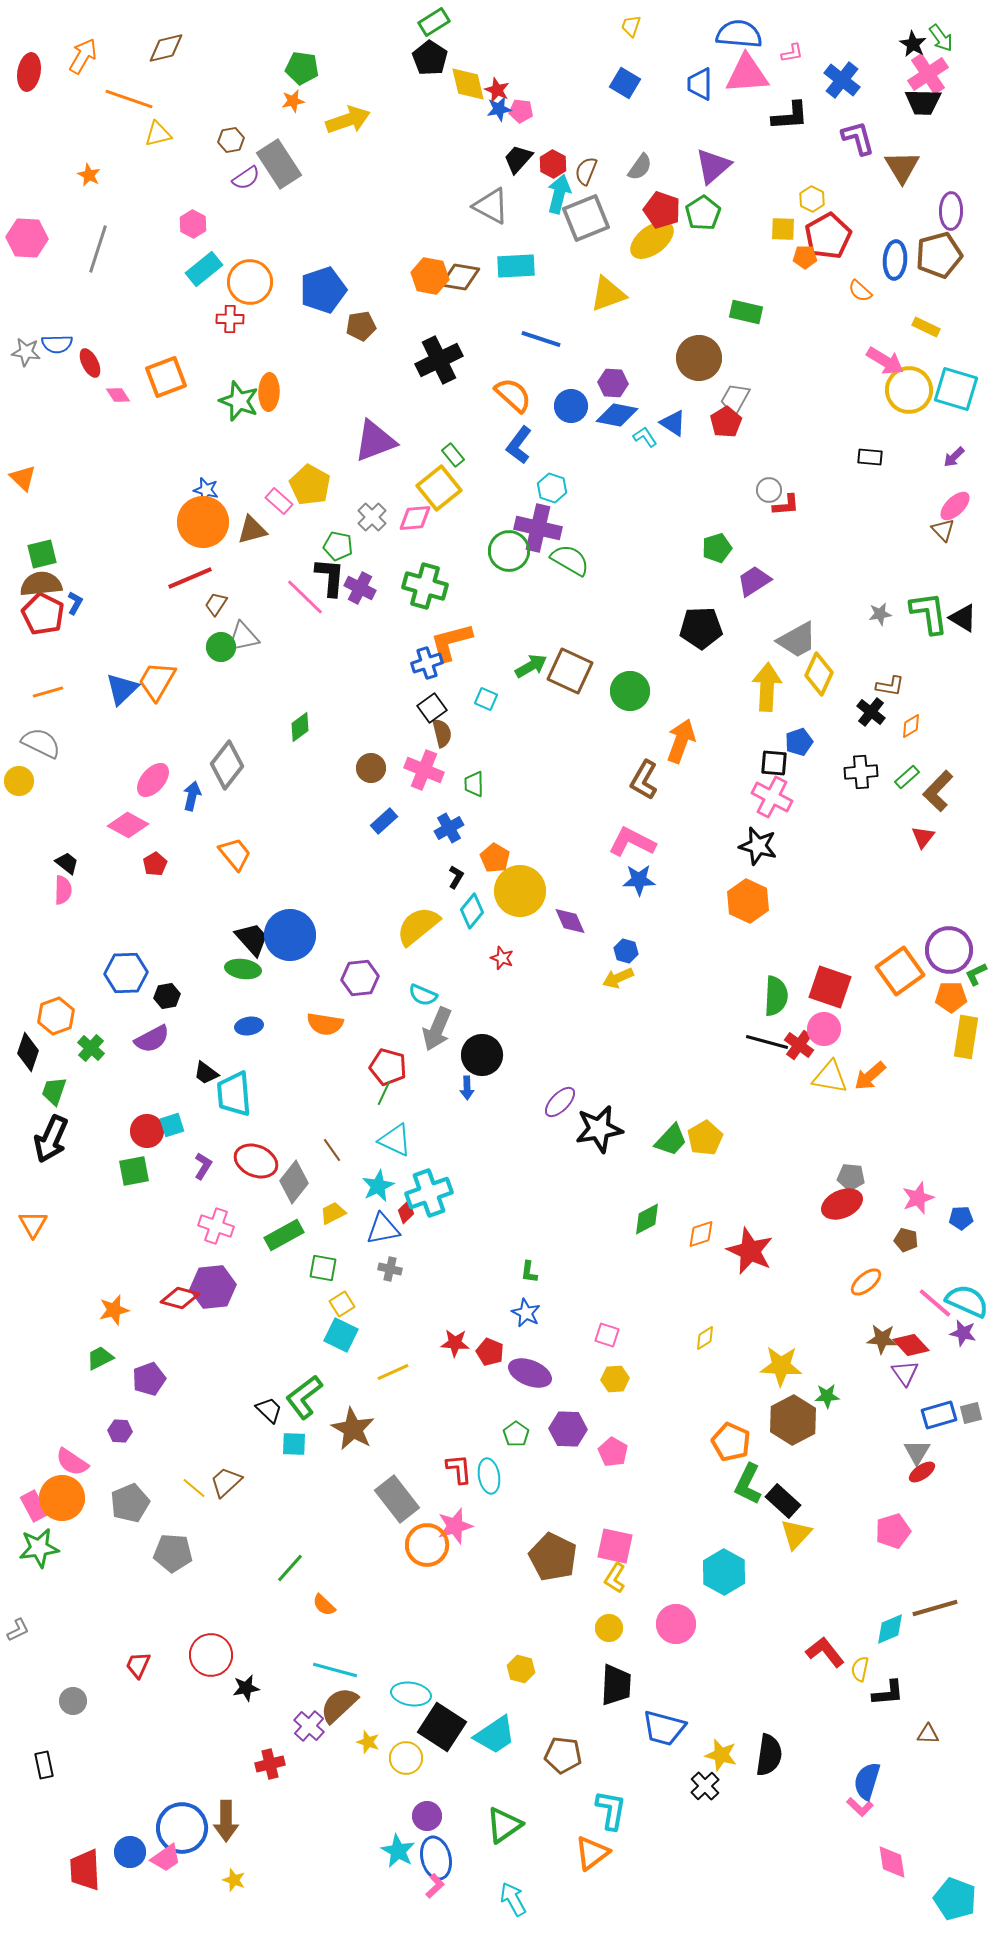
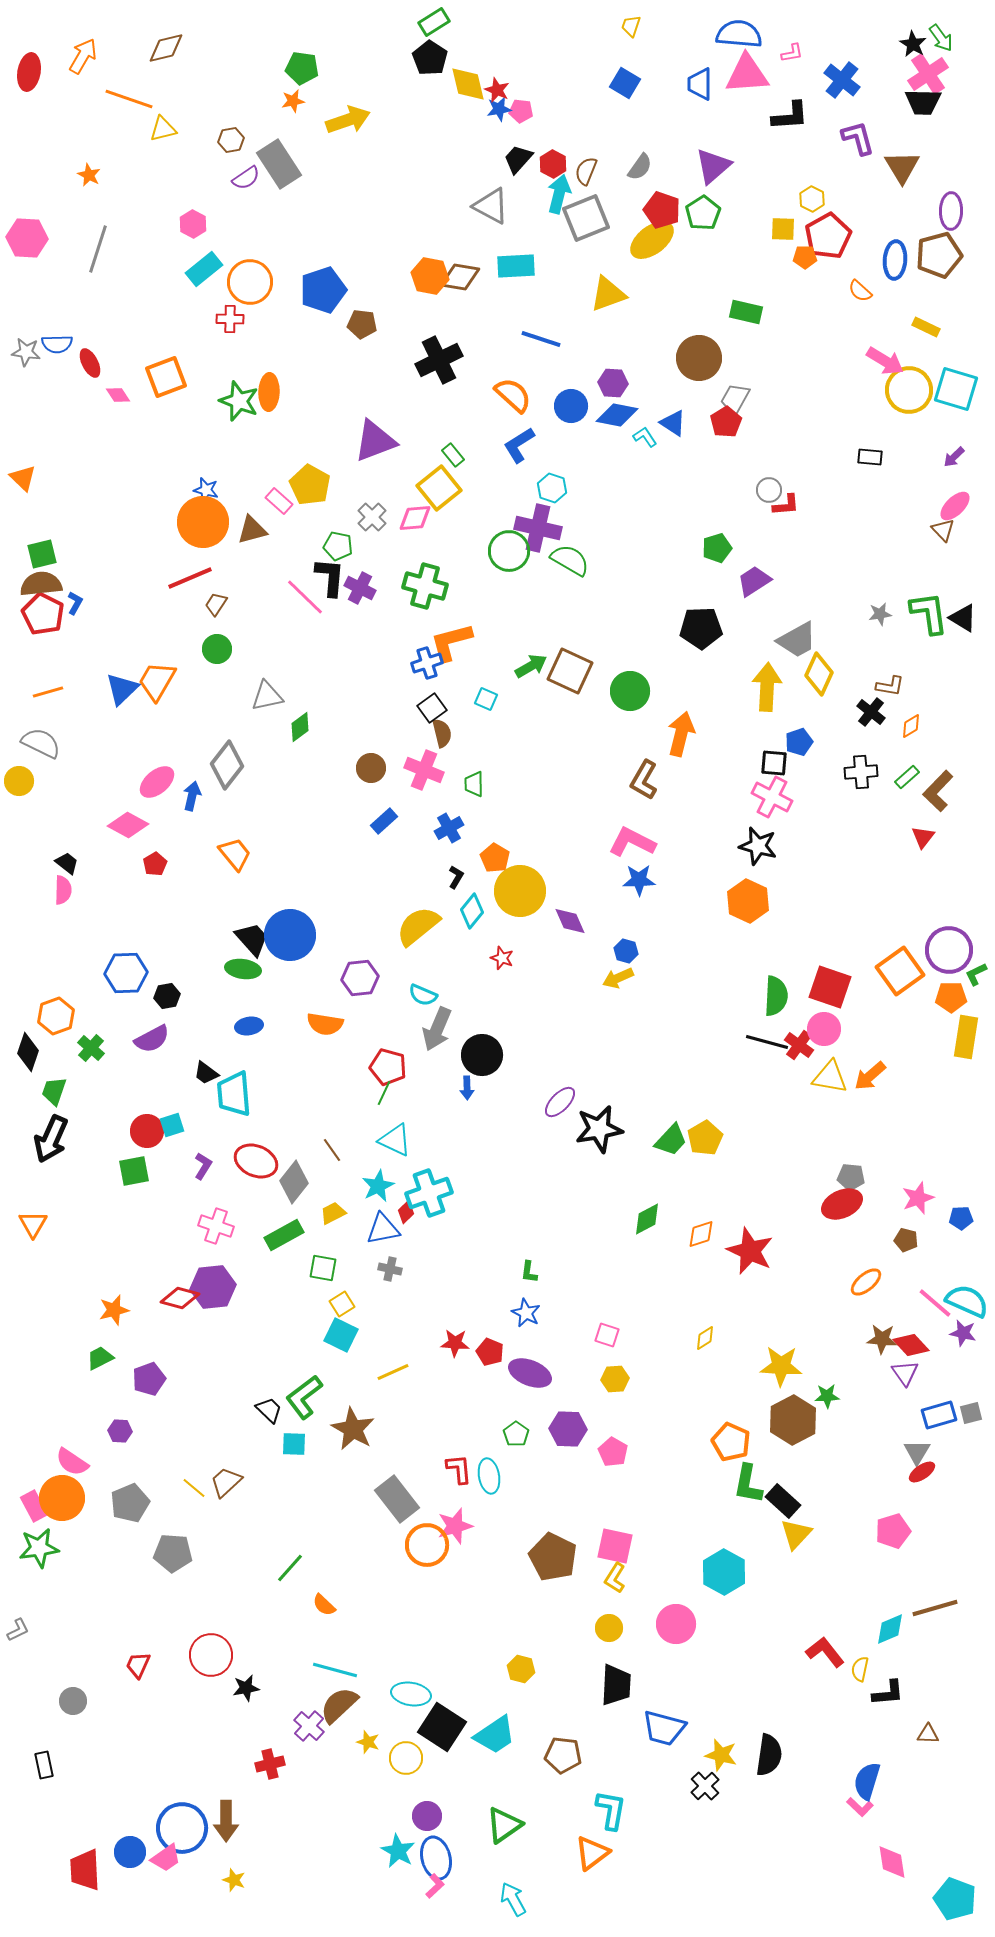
yellow triangle at (158, 134): moved 5 px right, 5 px up
brown pentagon at (361, 326): moved 1 px right, 2 px up; rotated 16 degrees clockwise
blue L-shape at (519, 445): rotated 21 degrees clockwise
gray triangle at (243, 637): moved 24 px right, 59 px down
green circle at (221, 647): moved 4 px left, 2 px down
orange arrow at (681, 741): moved 7 px up; rotated 6 degrees counterclockwise
pink ellipse at (153, 780): moved 4 px right, 2 px down; rotated 9 degrees clockwise
green L-shape at (748, 1484): rotated 15 degrees counterclockwise
